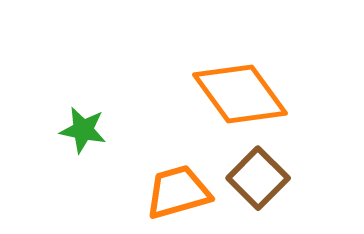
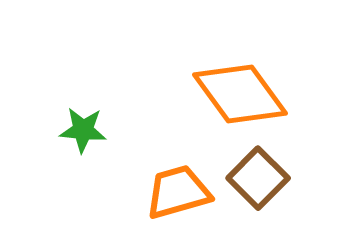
green star: rotated 6 degrees counterclockwise
